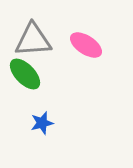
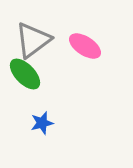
gray triangle: rotated 33 degrees counterclockwise
pink ellipse: moved 1 px left, 1 px down
